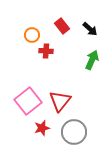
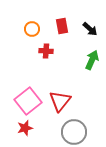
red rectangle: rotated 28 degrees clockwise
orange circle: moved 6 px up
red star: moved 17 px left
